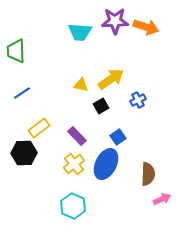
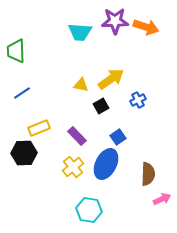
yellow rectangle: rotated 15 degrees clockwise
yellow cross: moved 1 px left, 3 px down
cyan hexagon: moved 16 px right, 4 px down; rotated 15 degrees counterclockwise
